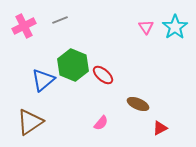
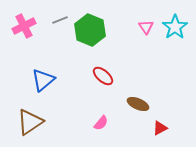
green hexagon: moved 17 px right, 35 px up
red ellipse: moved 1 px down
